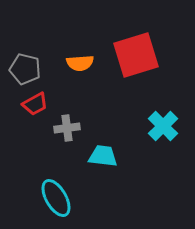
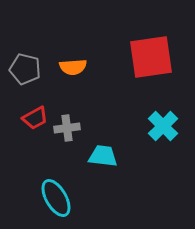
red square: moved 15 px right, 2 px down; rotated 9 degrees clockwise
orange semicircle: moved 7 px left, 4 px down
red trapezoid: moved 14 px down
